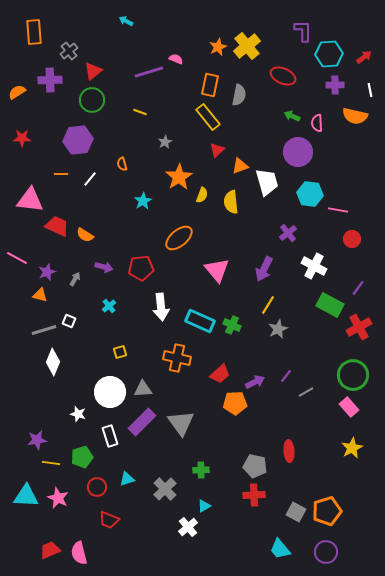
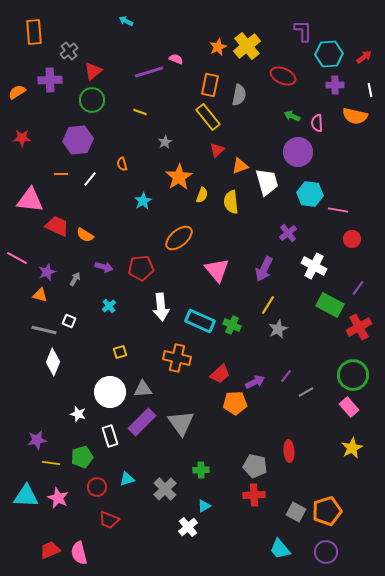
gray line at (44, 330): rotated 30 degrees clockwise
